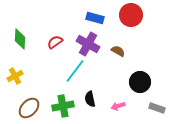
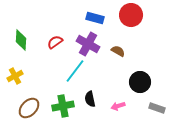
green diamond: moved 1 px right, 1 px down
